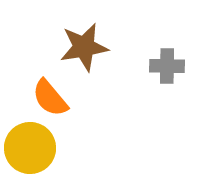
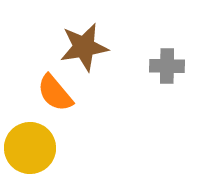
orange semicircle: moved 5 px right, 5 px up
